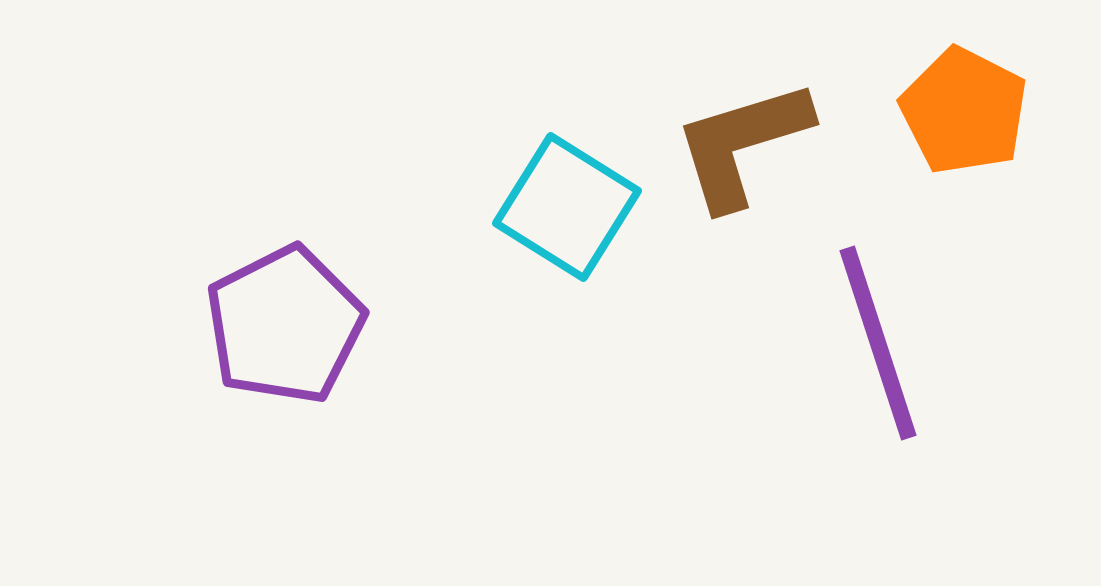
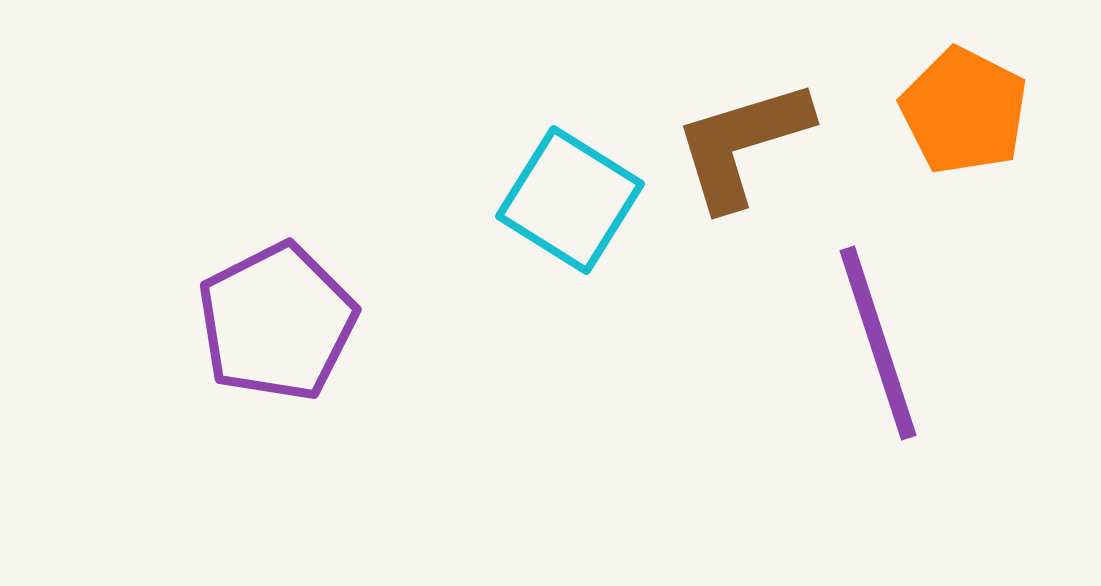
cyan square: moved 3 px right, 7 px up
purple pentagon: moved 8 px left, 3 px up
